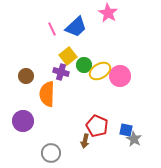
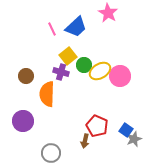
blue square: rotated 24 degrees clockwise
gray star: rotated 21 degrees clockwise
